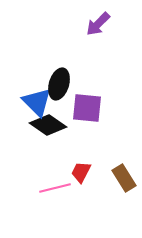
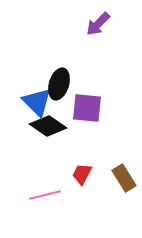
black diamond: moved 1 px down
red trapezoid: moved 1 px right, 2 px down
pink line: moved 10 px left, 7 px down
